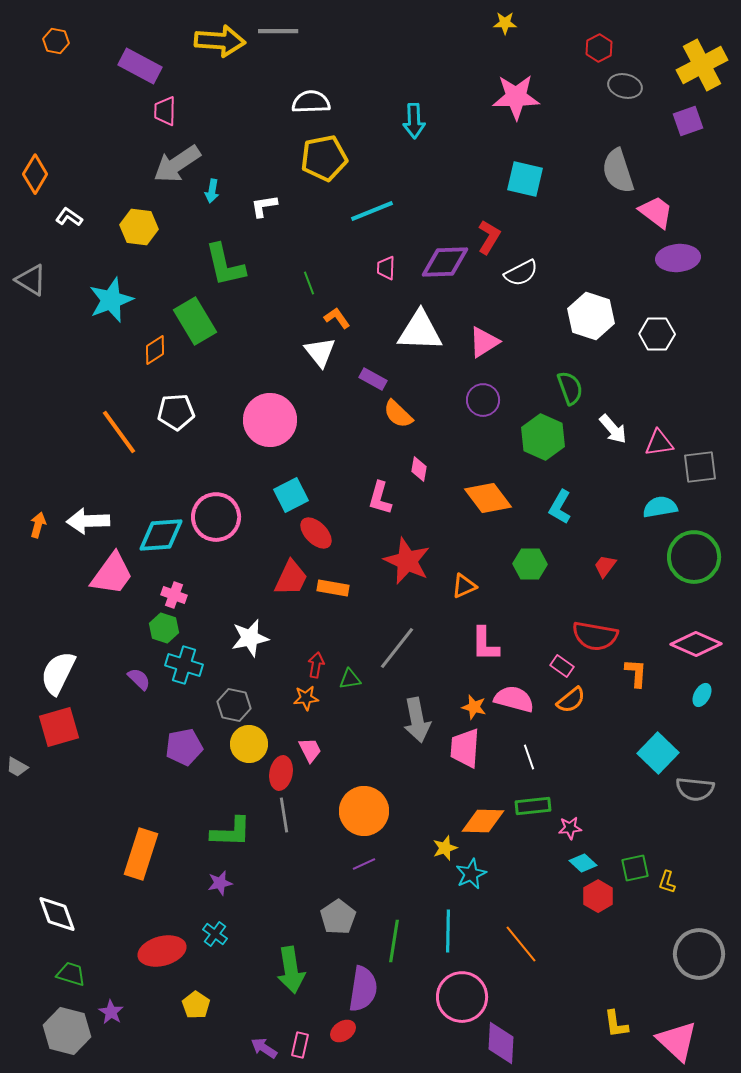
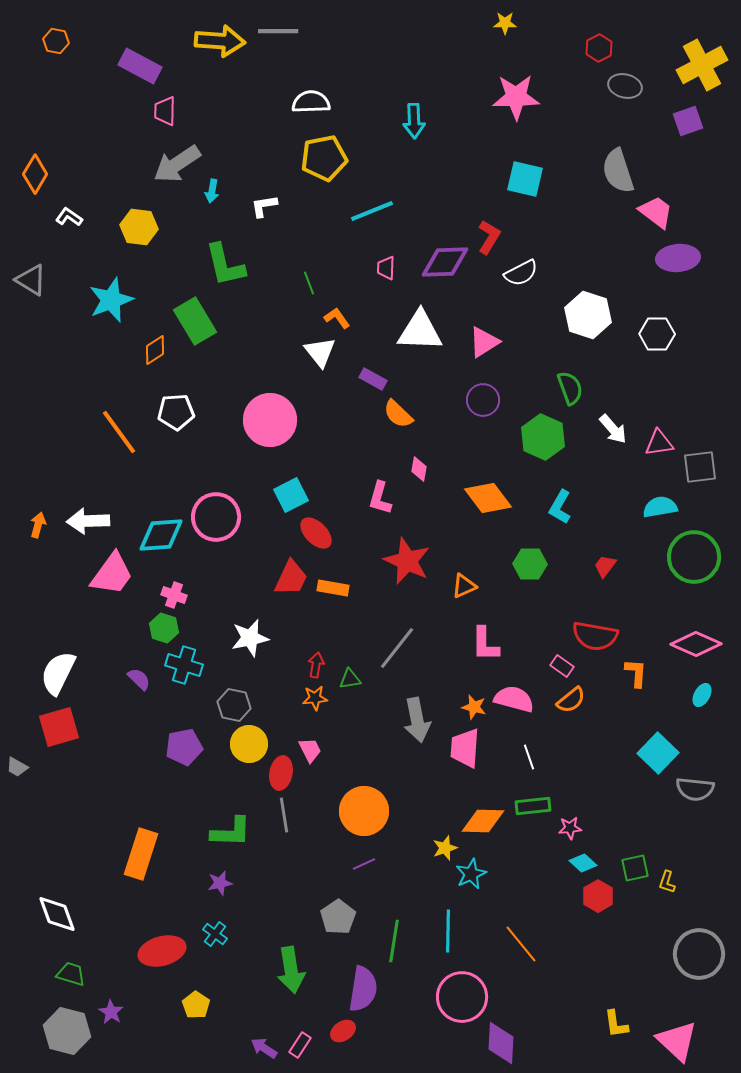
white hexagon at (591, 316): moved 3 px left, 1 px up
orange star at (306, 698): moved 9 px right
pink rectangle at (300, 1045): rotated 20 degrees clockwise
